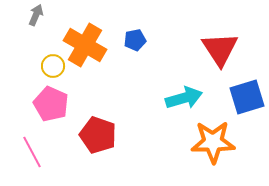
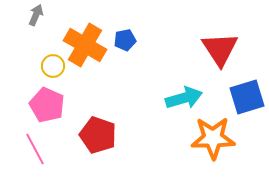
blue pentagon: moved 10 px left
pink pentagon: moved 4 px left, 1 px down
orange star: moved 4 px up
pink line: moved 3 px right, 3 px up
